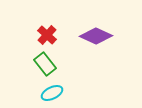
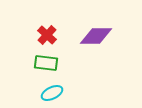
purple diamond: rotated 24 degrees counterclockwise
green rectangle: moved 1 px right, 1 px up; rotated 45 degrees counterclockwise
